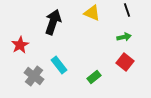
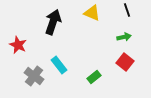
red star: moved 2 px left; rotated 18 degrees counterclockwise
